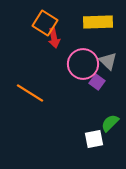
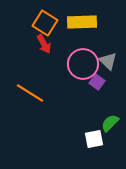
yellow rectangle: moved 16 px left
red arrow: moved 10 px left, 6 px down; rotated 18 degrees counterclockwise
